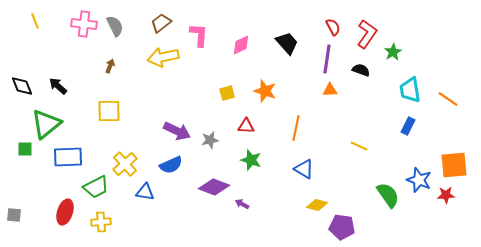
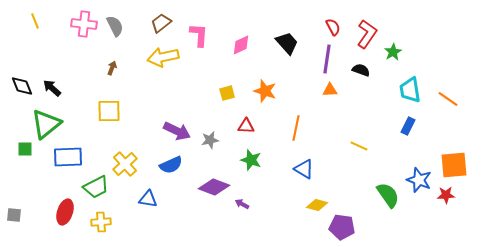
brown arrow at (110, 66): moved 2 px right, 2 px down
black arrow at (58, 86): moved 6 px left, 2 px down
blue triangle at (145, 192): moved 3 px right, 7 px down
